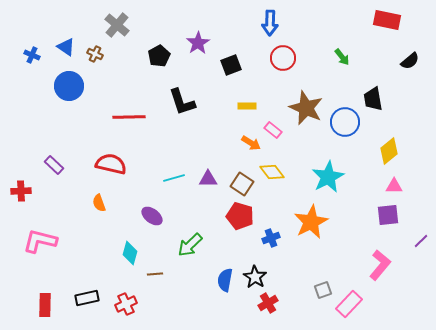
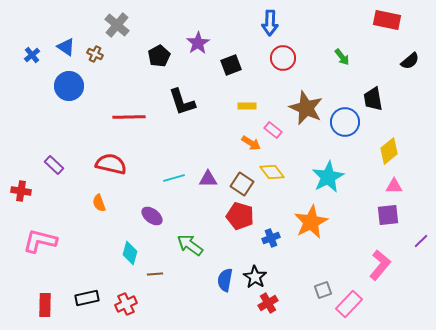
blue cross at (32, 55): rotated 28 degrees clockwise
red cross at (21, 191): rotated 12 degrees clockwise
green arrow at (190, 245): rotated 80 degrees clockwise
